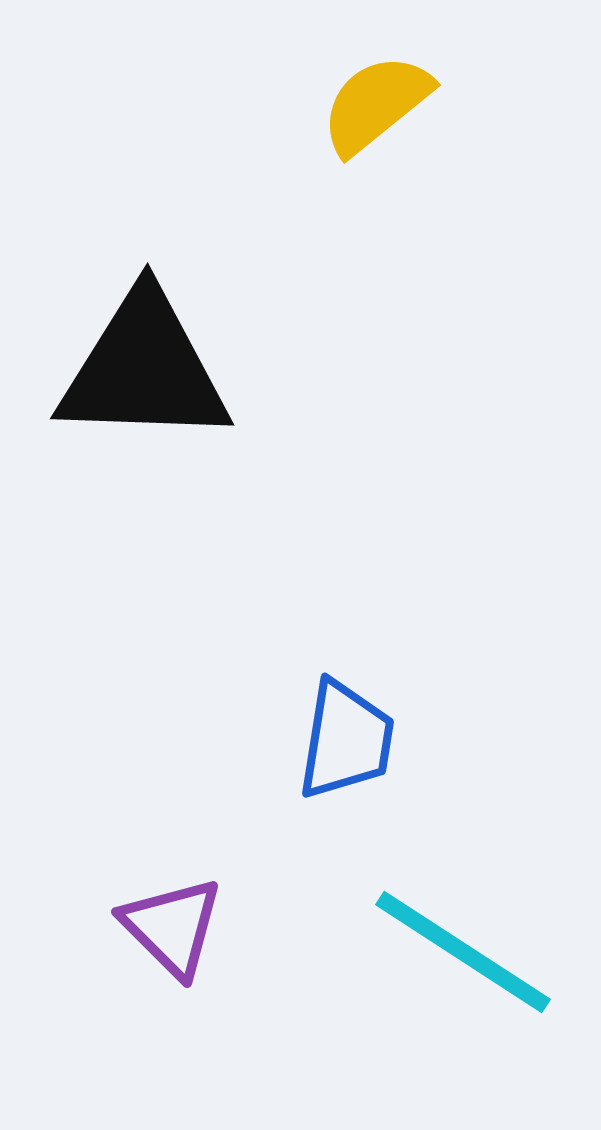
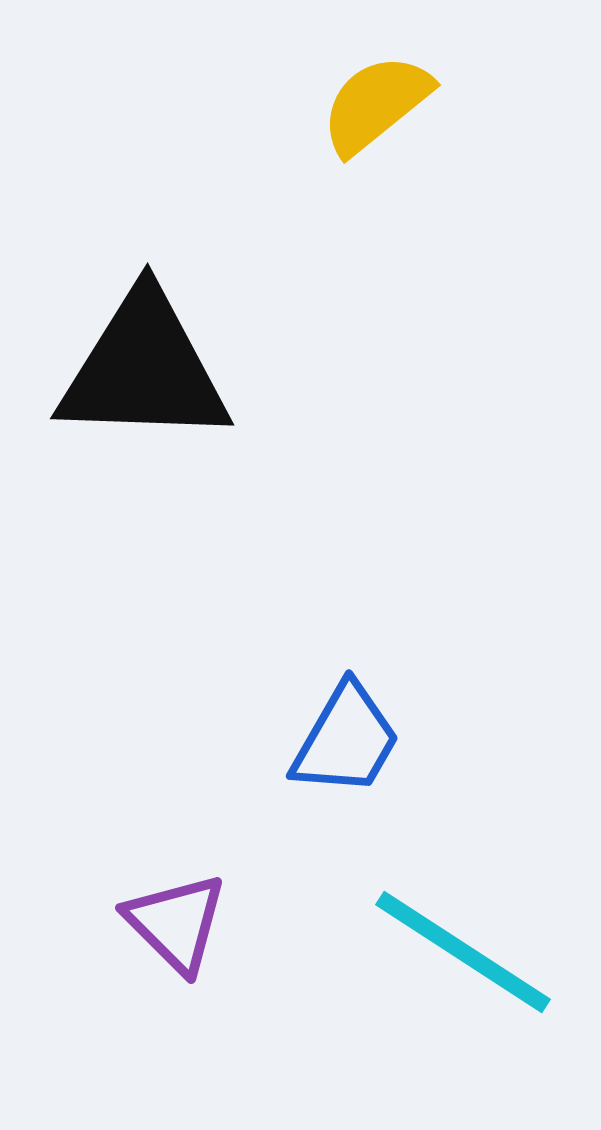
blue trapezoid: rotated 21 degrees clockwise
purple triangle: moved 4 px right, 4 px up
